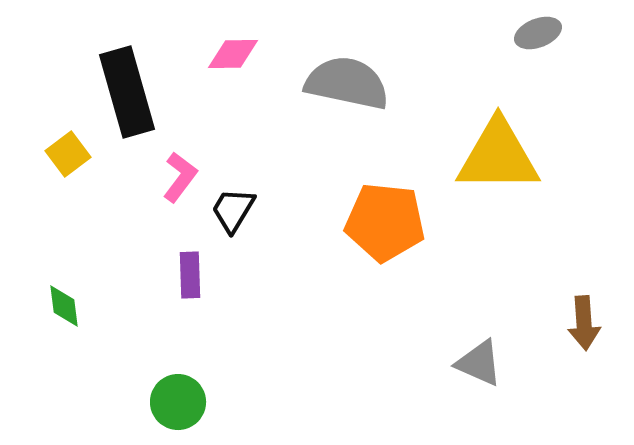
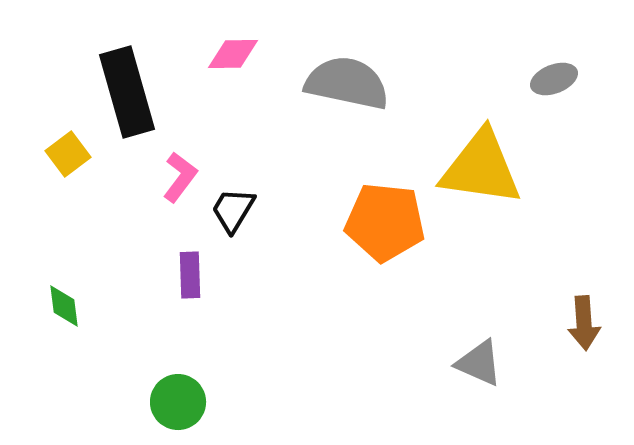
gray ellipse: moved 16 px right, 46 px down
yellow triangle: moved 17 px left, 12 px down; rotated 8 degrees clockwise
